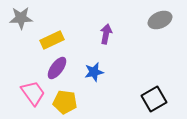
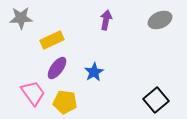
purple arrow: moved 14 px up
blue star: rotated 18 degrees counterclockwise
black square: moved 2 px right, 1 px down; rotated 10 degrees counterclockwise
